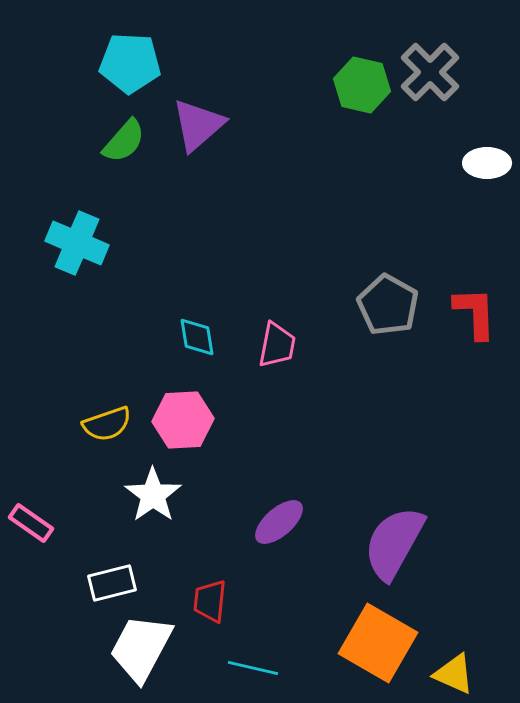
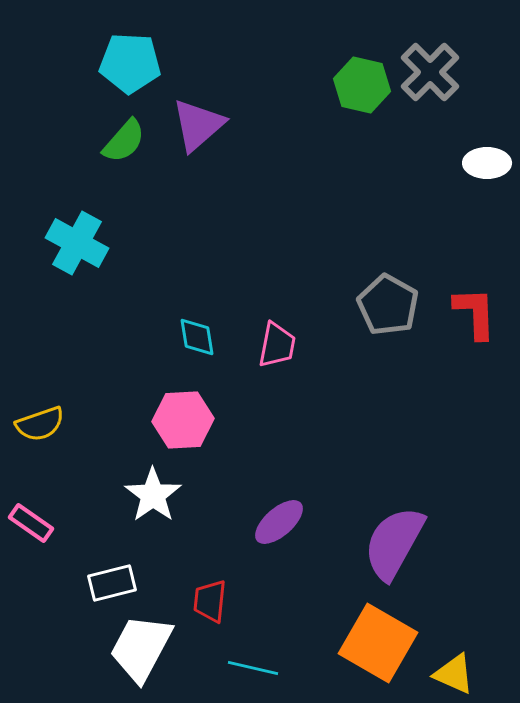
cyan cross: rotated 6 degrees clockwise
yellow semicircle: moved 67 px left
